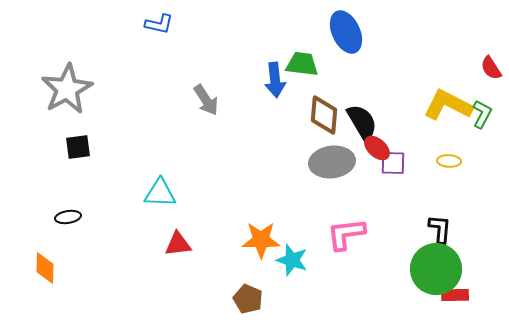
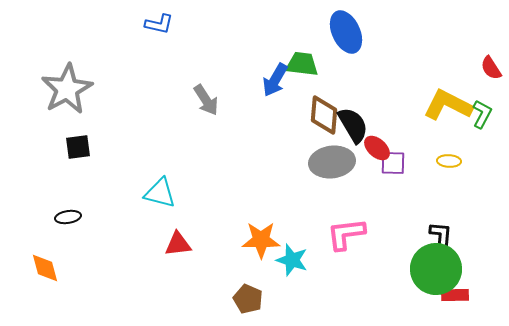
blue arrow: rotated 36 degrees clockwise
black semicircle: moved 9 px left, 3 px down
cyan triangle: rotated 12 degrees clockwise
black L-shape: moved 1 px right, 7 px down
orange diamond: rotated 16 degrees counterclockwise
